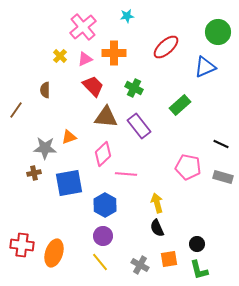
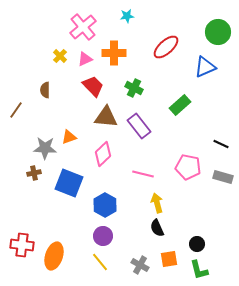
pink line: moved 17 px right; rotated 10 degrees clockwise
blue square: rotated 32 degrees clockwise
orange ellipse: moved 3 px down
